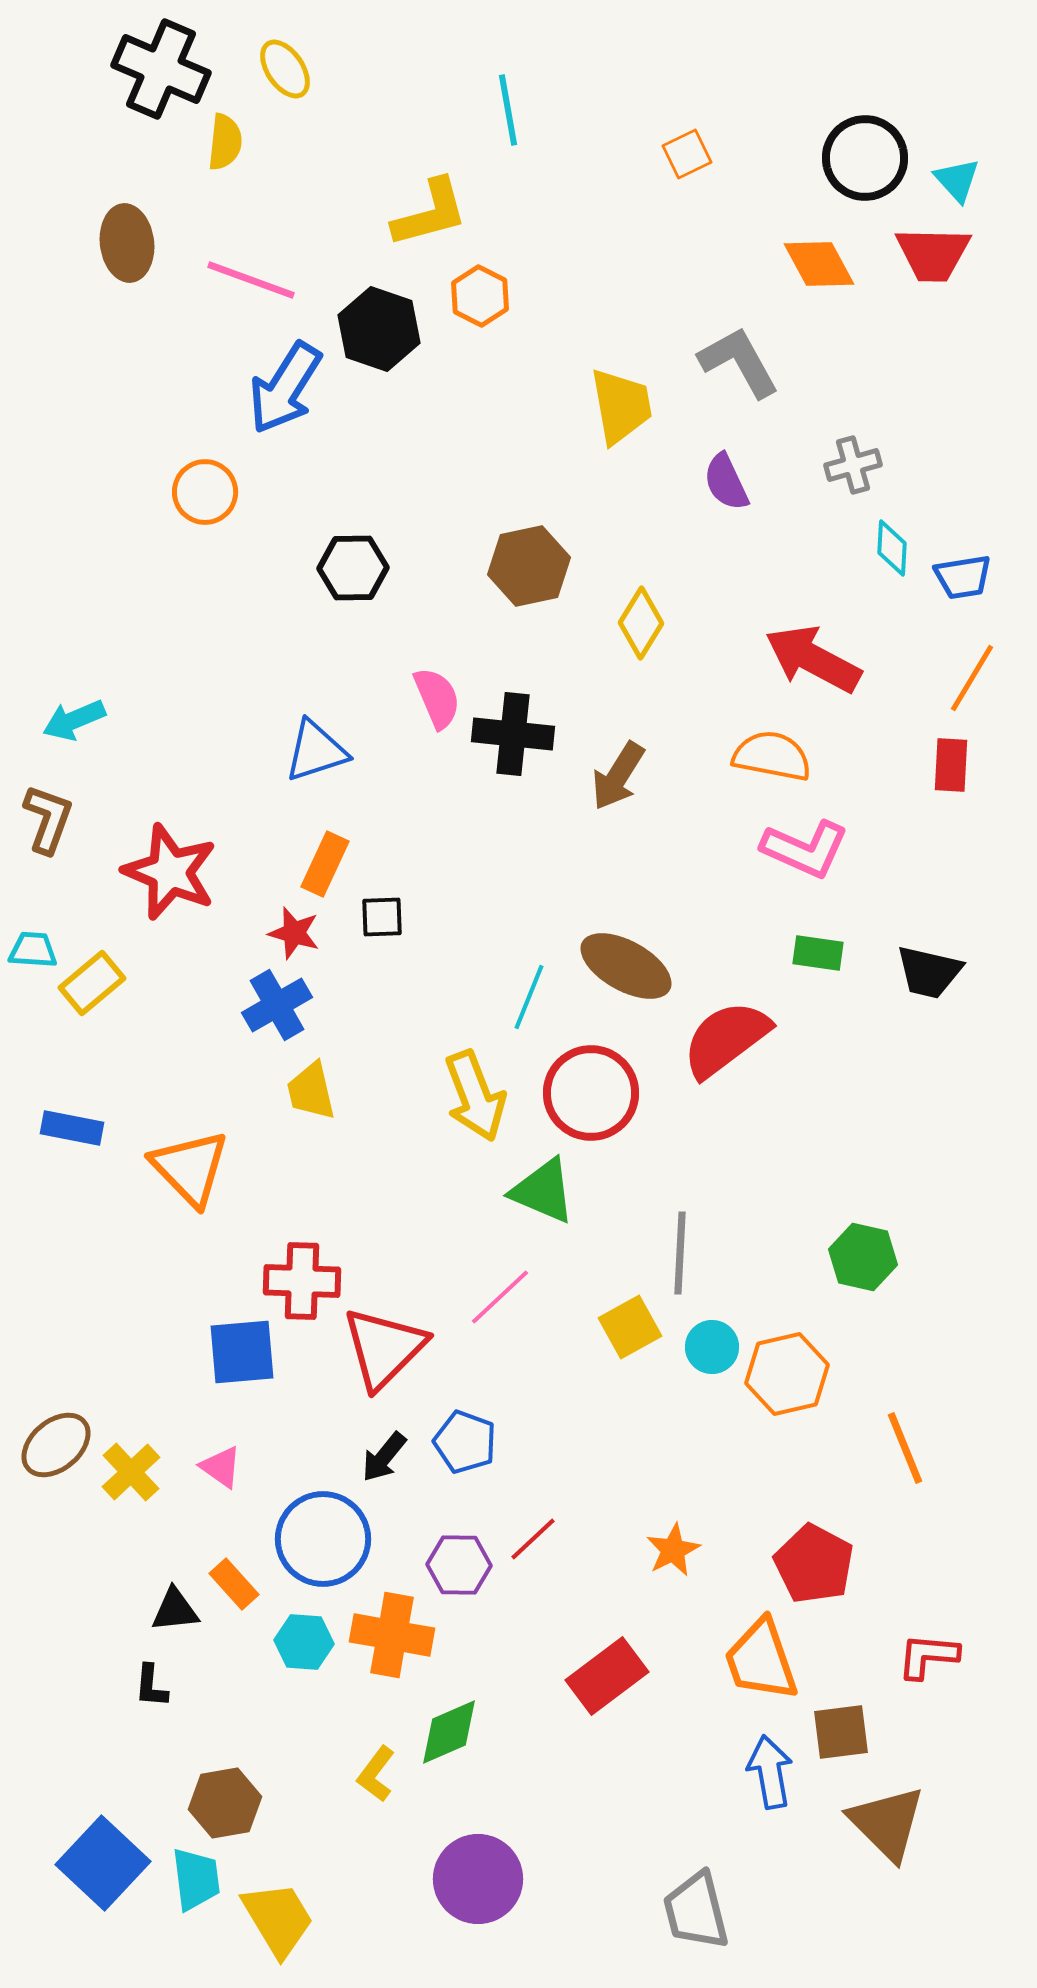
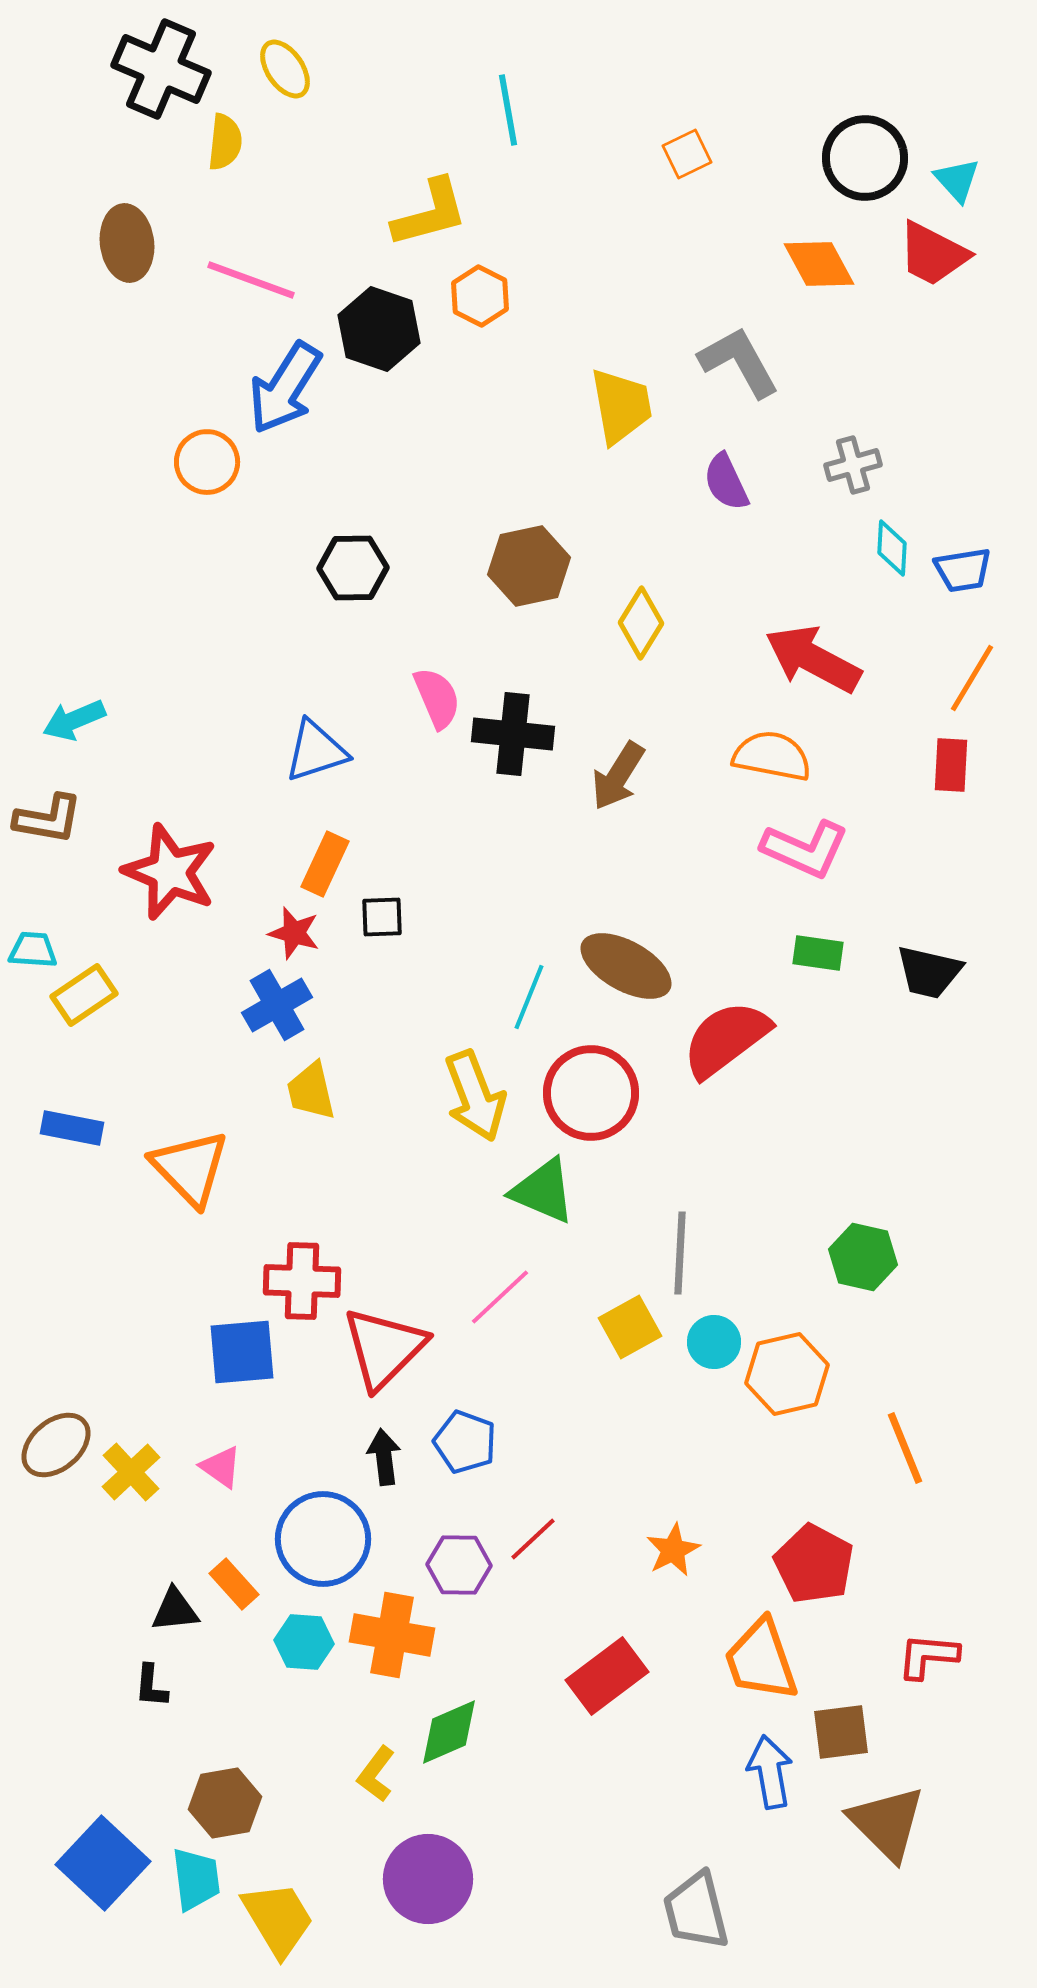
red trapezoid at (933, 254): rotated 26 degrees clockwise
orange circle at (205, 492): moved 2 px right, 30 px up
blue trapezoid at (963, 577): moved 7 px up
brown L-shape at (48, 819): rotated 80 degrees clockwise
yellow rectangle at (92, 983): moved 8 px left, 12 px down; rotated 6 degrees clockwise
cyan circle at (712, 1347): moved 2 px right, 5 px up
black arrow at (384, 1457): rotated 134 degrees clockwise
purple circle at (478, 1879): moved 50 px left
